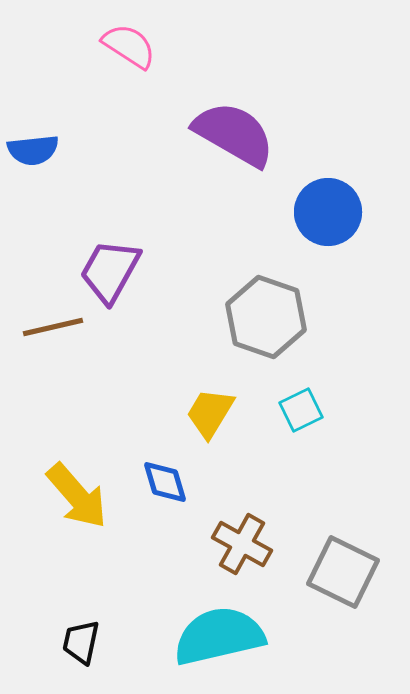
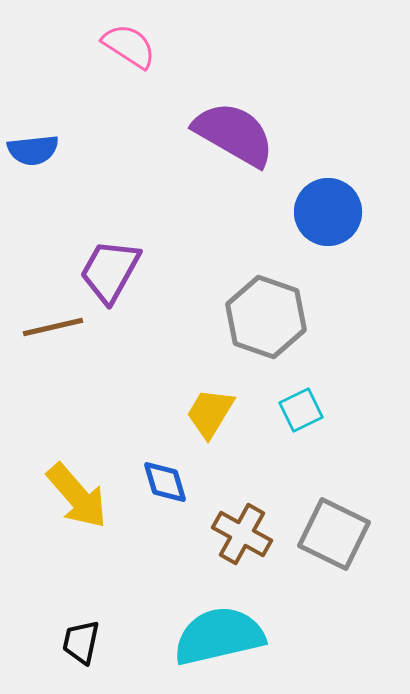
brown cross: moved 10 px up
gray square: moved 9 px left, 38 px up
